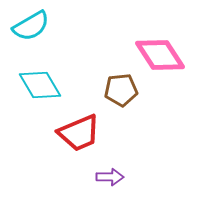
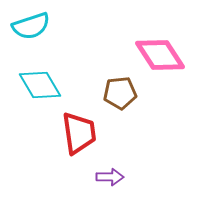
cyan semicircle: rotated 12 degrees clockwise
brown pentagon: moved 1 px left, 3 px down
red trapezoid: rotated 75 degrees counterclockwise
